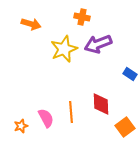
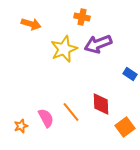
orange line: rotated 35 degrees counterclockwise
